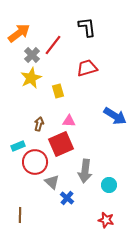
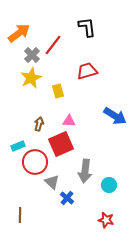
red trapezoid: moved 3 px down
